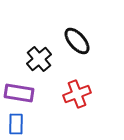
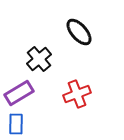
black ellipse: moved 2 px right, 9 px up
purple rectangle: rotated 40 degrees counterclockwise
